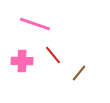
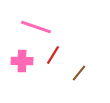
pink line: moved 1 px right, 3 px down
red line: rotated 72 degrees clockwise
